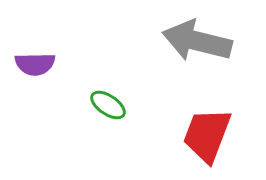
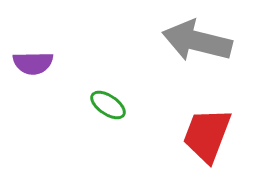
purple semicircle: moved 2 px left, 1 px up
